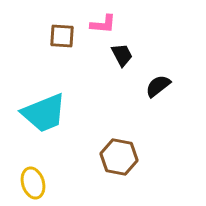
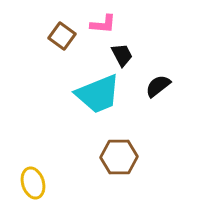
brown square: rotated 32 degrees clockwise
cyan trapezoid: moved 54 px right, 19 px up
brown hexagon: rotated 12 degrees counterclockwise
